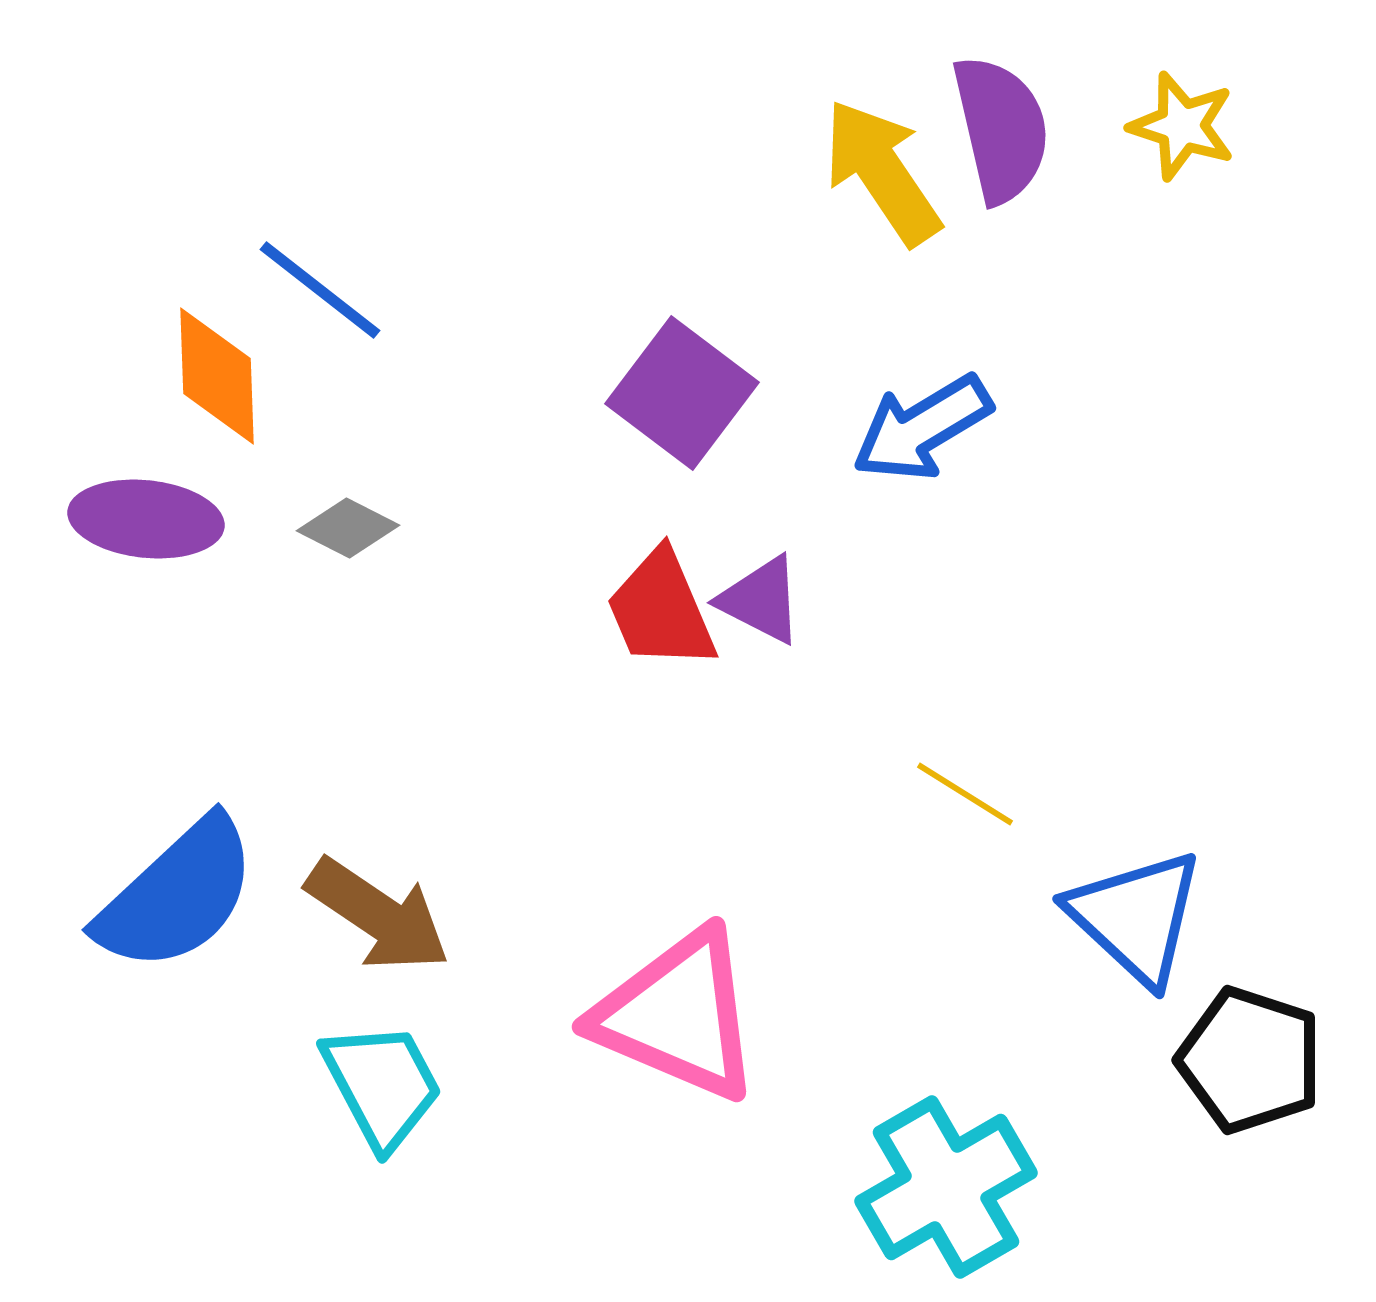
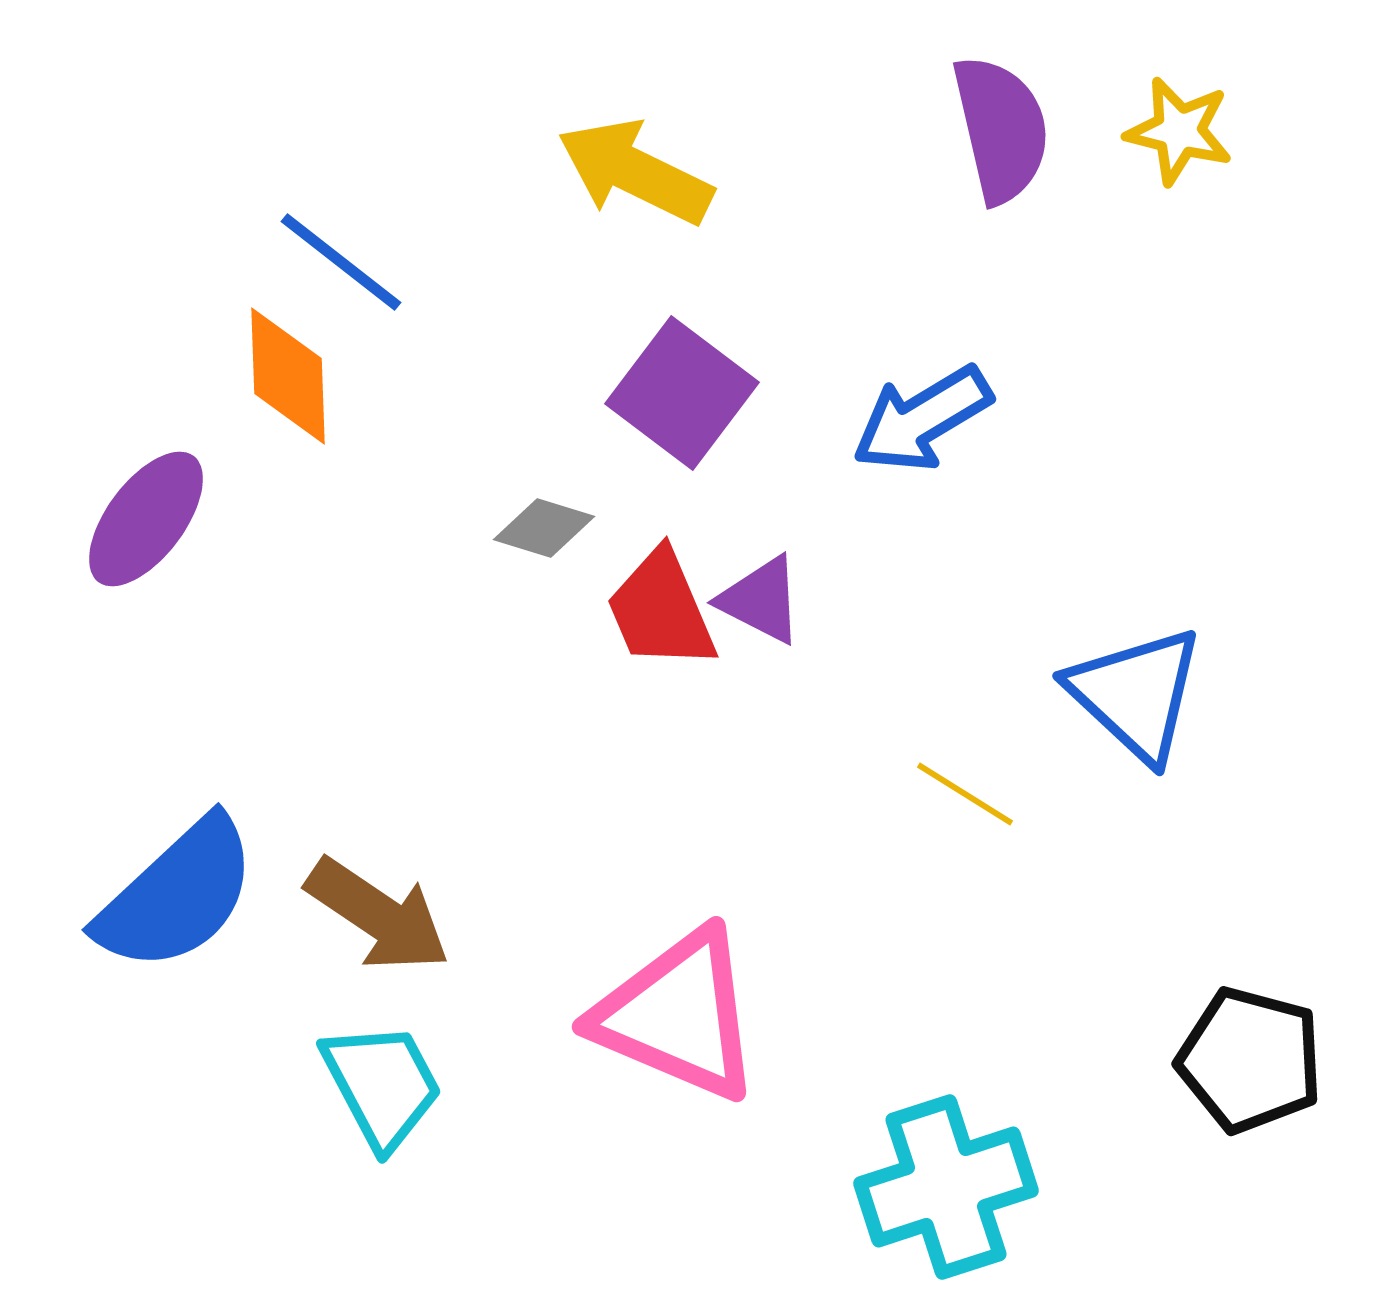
yellow star: moved 3 px left, 5 px down; rotated 4 degrees counterclockwise
yellow arrow: moved 247 px left; rotated 30 degrees counterclockwise
blue line: moved 21 px right, 28 px up
orange diamond: moved 71 px right
blue arrow: moved 9 px up
purple ellipse: rotated 59 degrees counterclockwise
gray diamond: moved 196 px right; rotated 10 degrees counterclockwise
blue triangle: moved 223 px up
black pentagon: rotated 3 degrees counterclockwise
cyan cross: rotated 12 degrees clockwise
